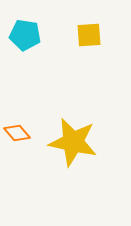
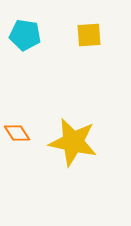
orange diamond: rotated 8 degrees clockwise
